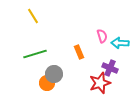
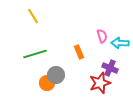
gray circle: moved 2 px right, 1 px down
